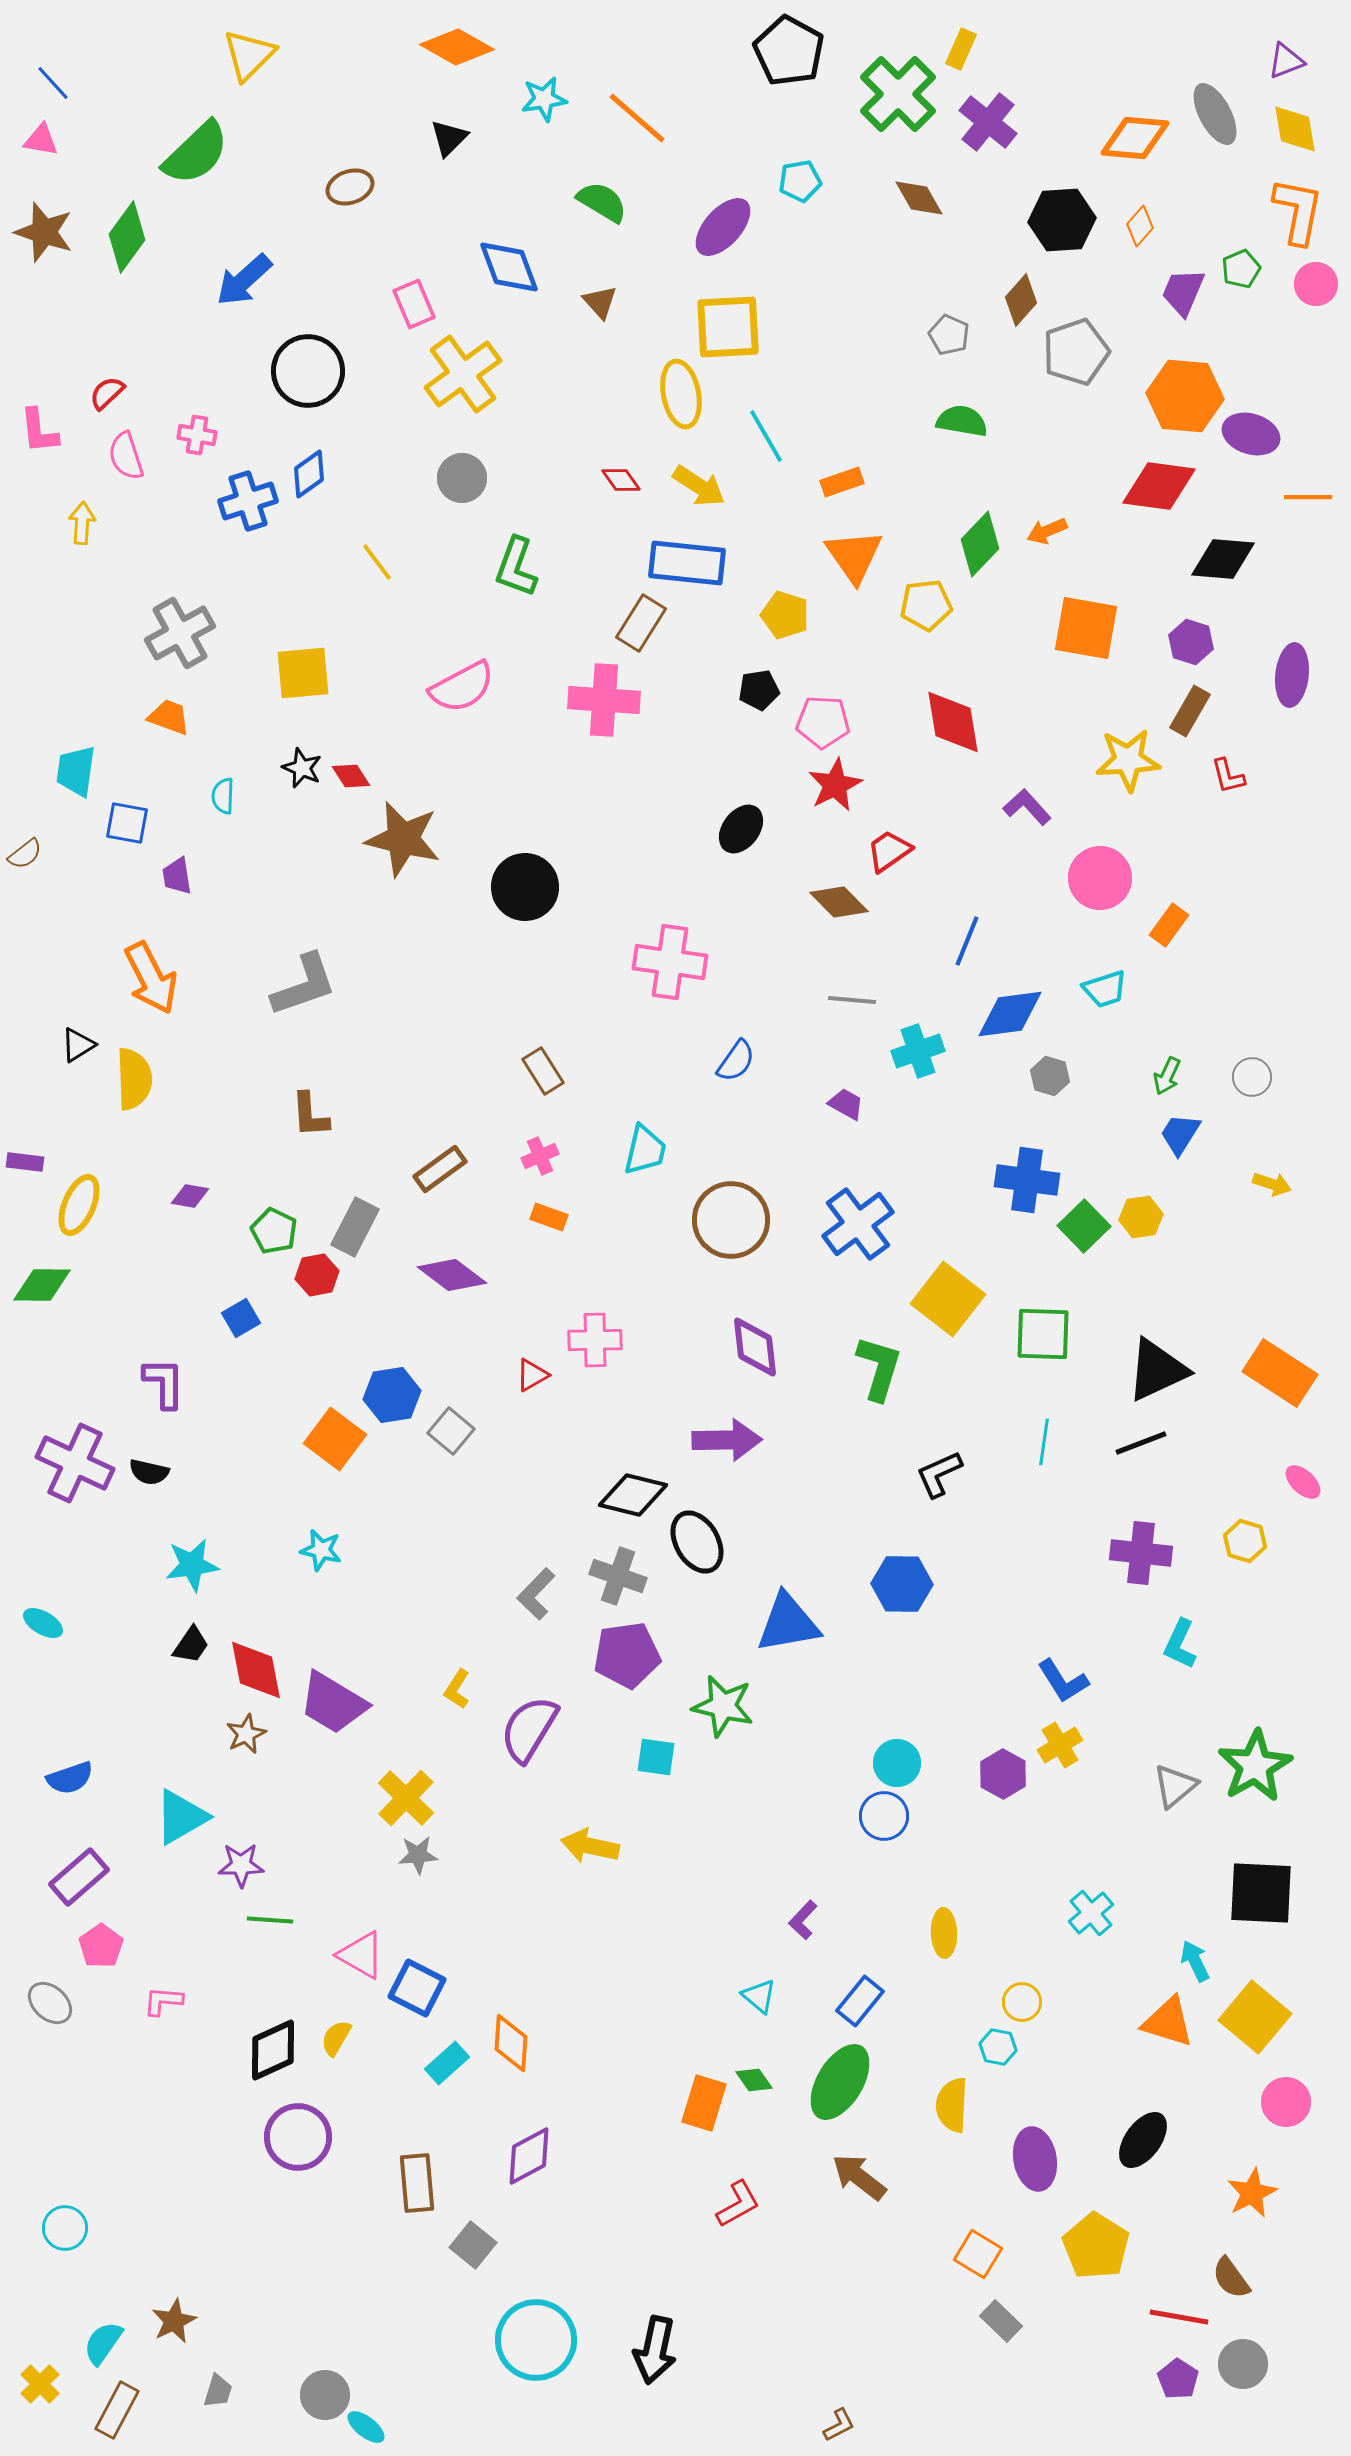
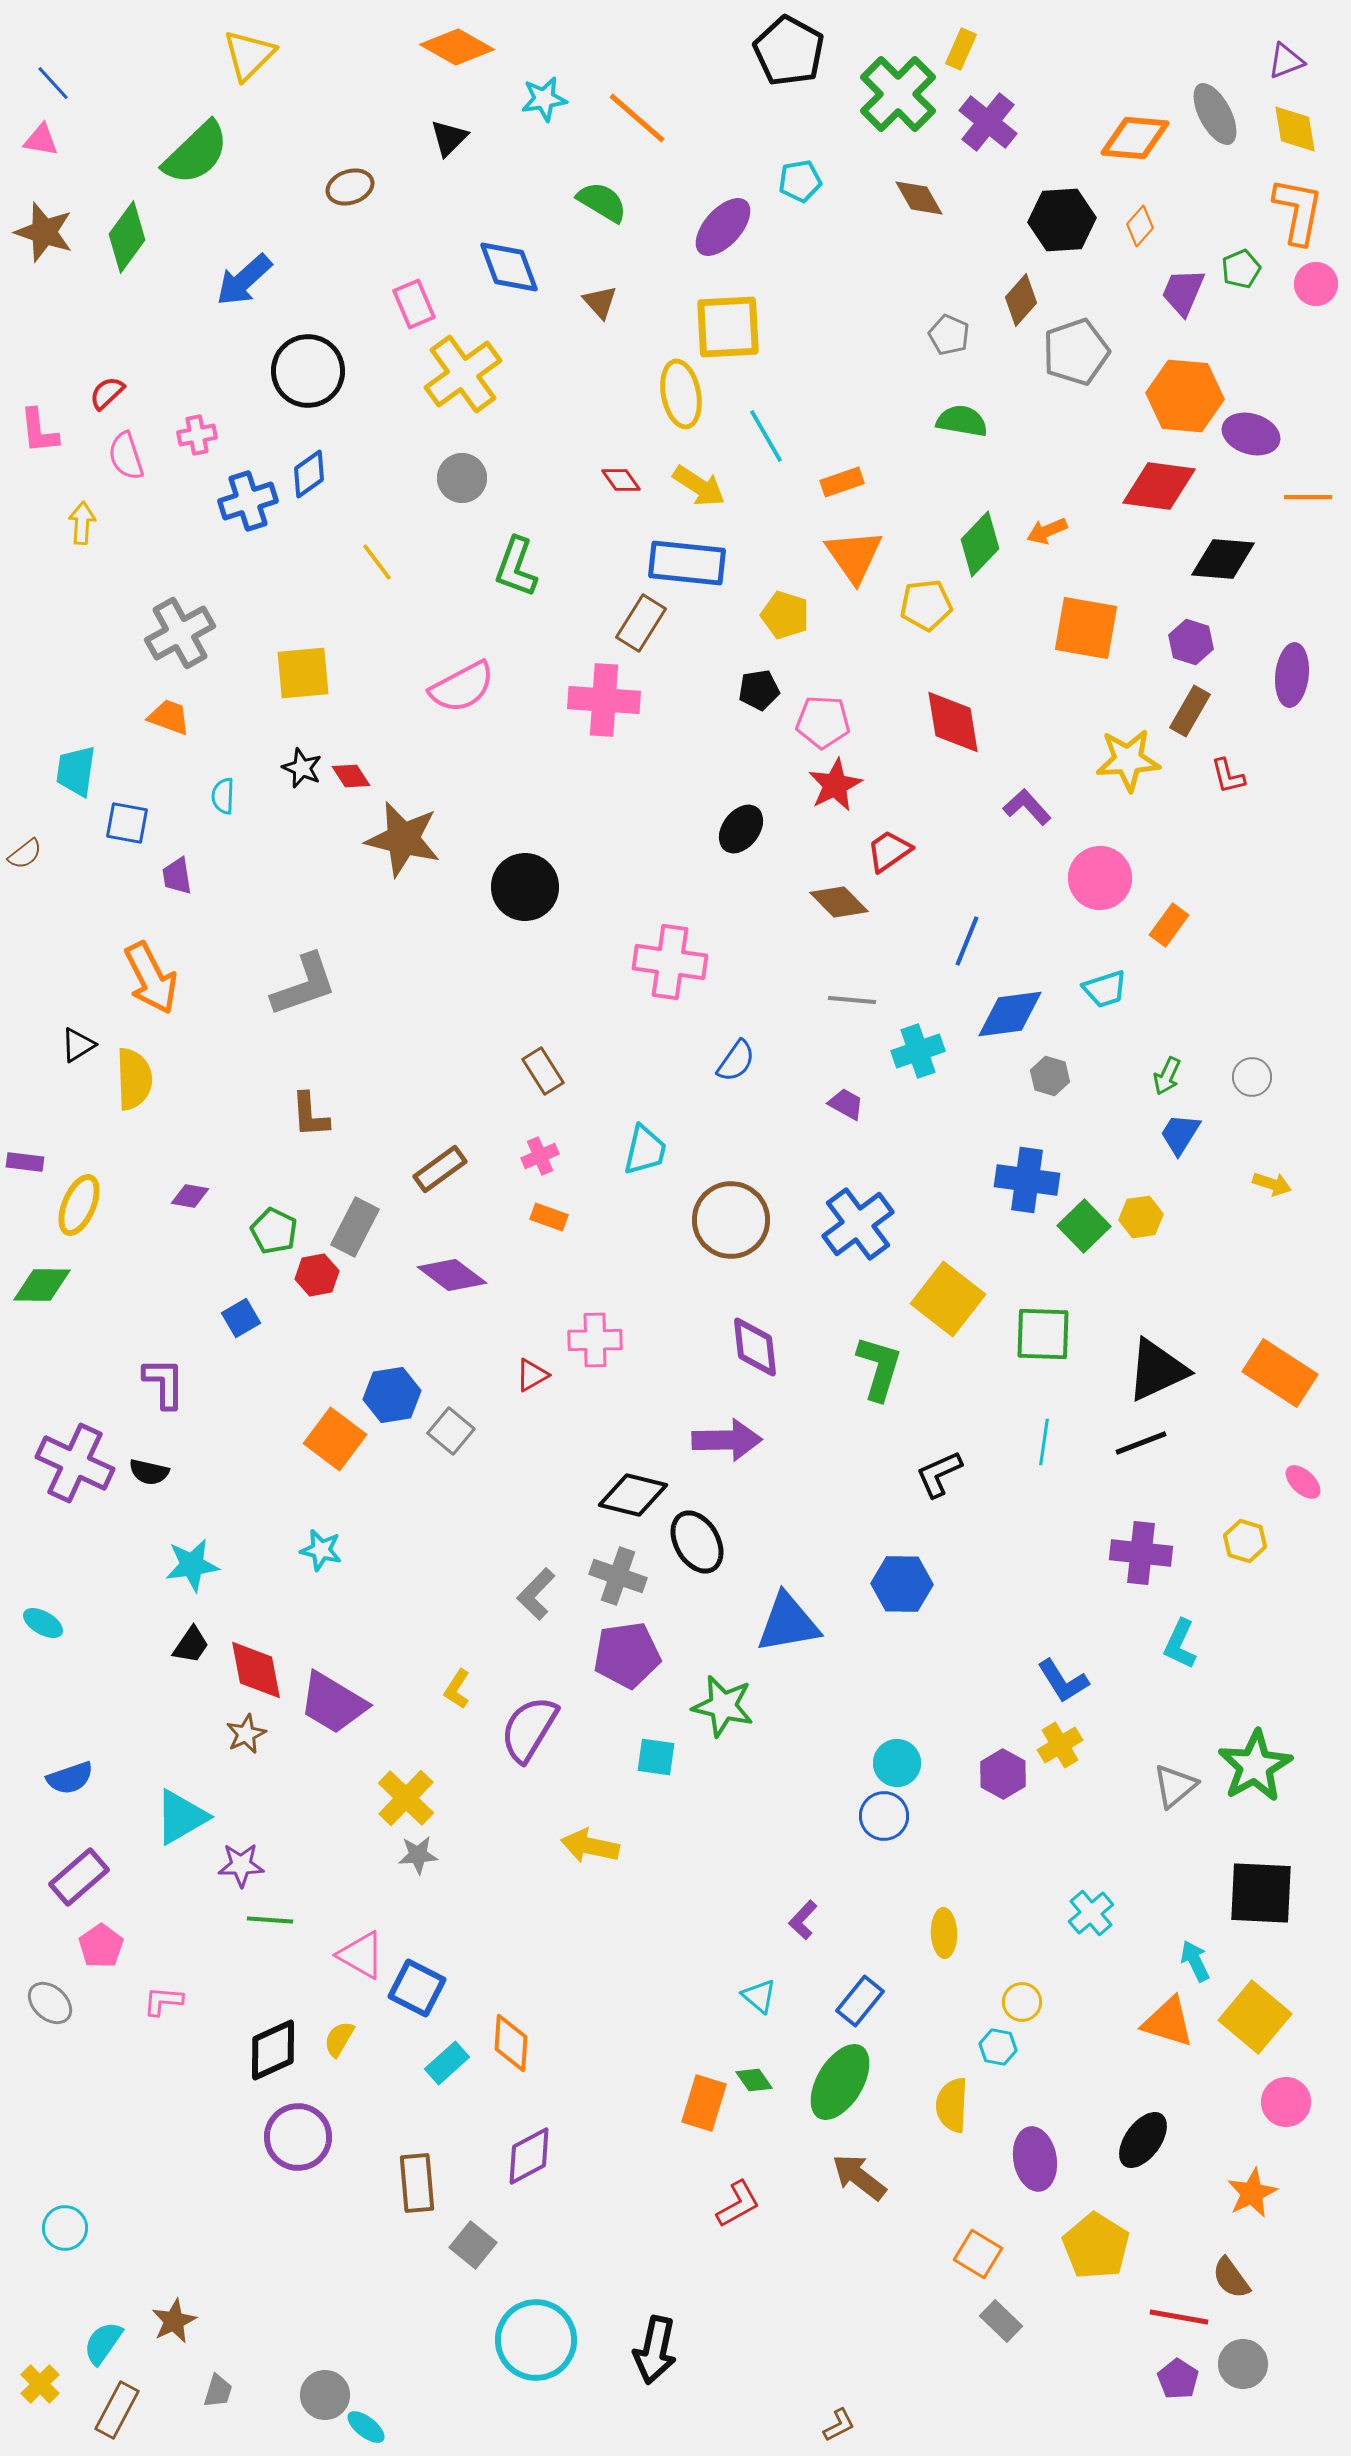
pink cross at (197, 435): rotated 21 degrees counterclockwise
yellow semicircle at (336, 2038): moved 3 px right, 1 px down
